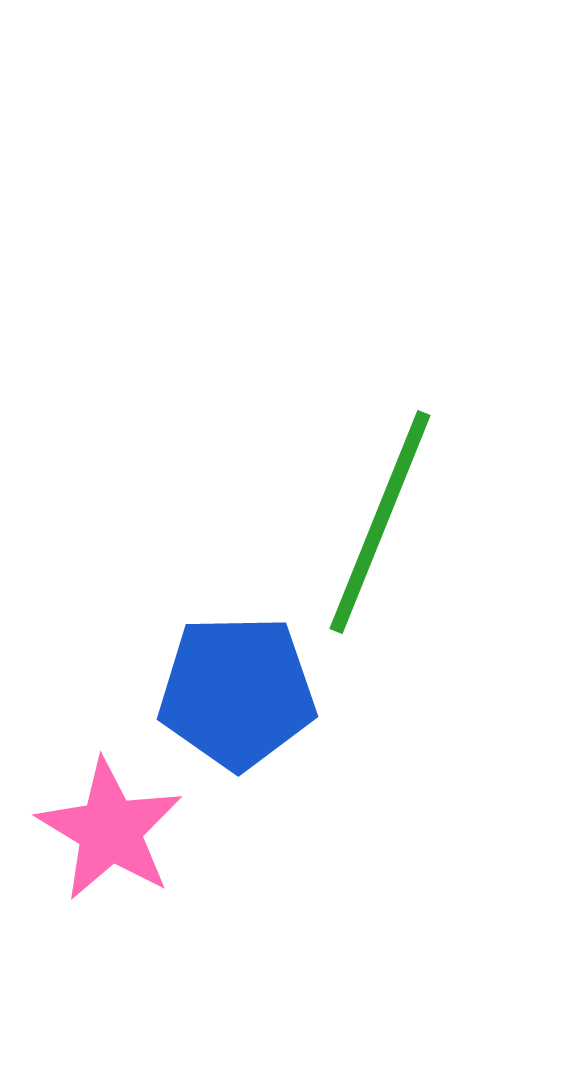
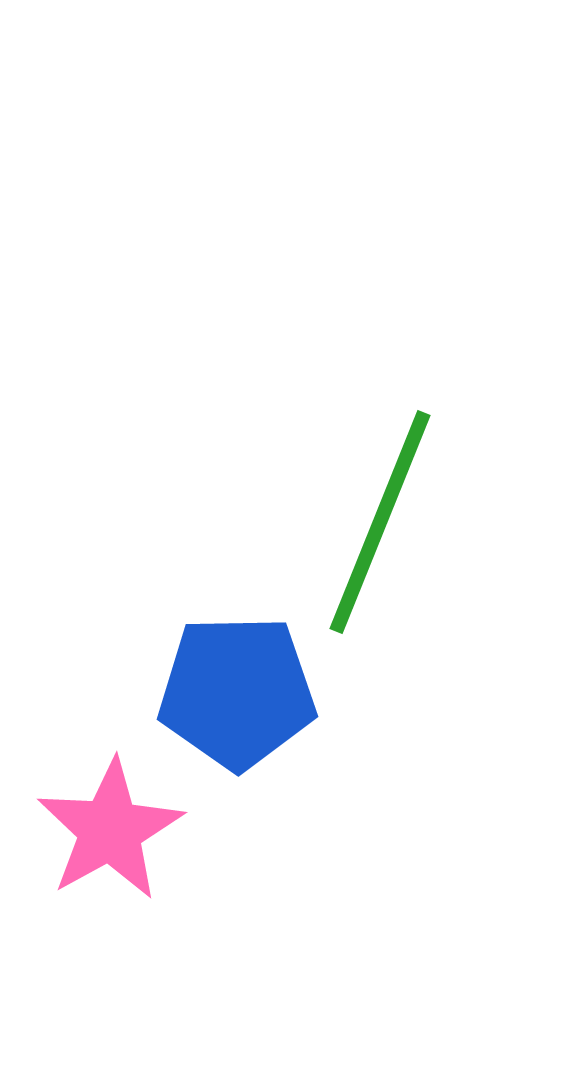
pink star: rotated 12 degrees clockwise
